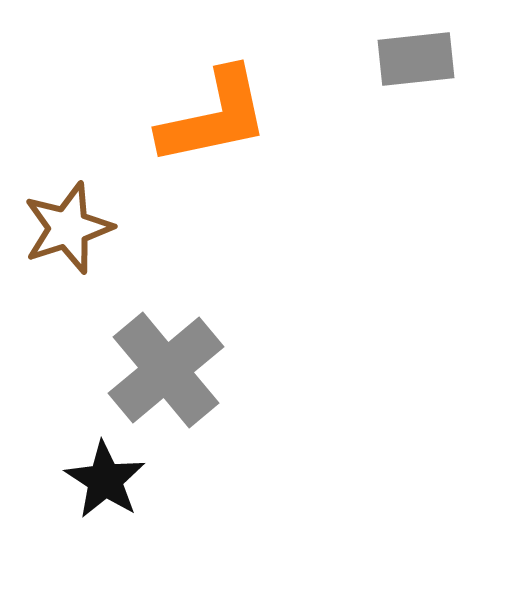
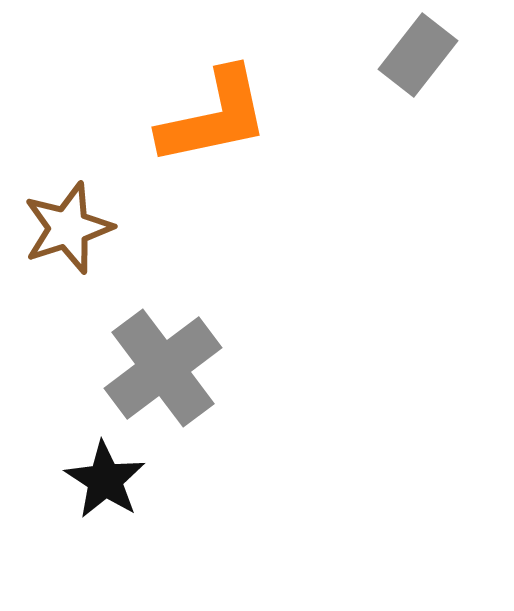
gray rectangle: moved 2 px right, 4 px up; rotated 46 degrees counterclockwise
gray cross: moved 3 px left, 2 px up; rotated 3 degrees clockwise
